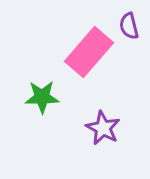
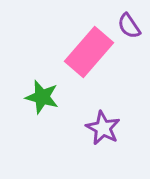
purple semicircle: rotated 20 degrees counterclockwise
green star: rotated 16 degrees clockwise
